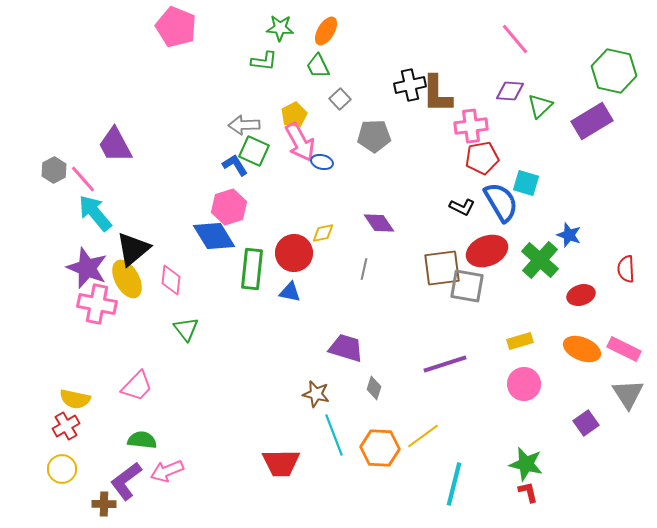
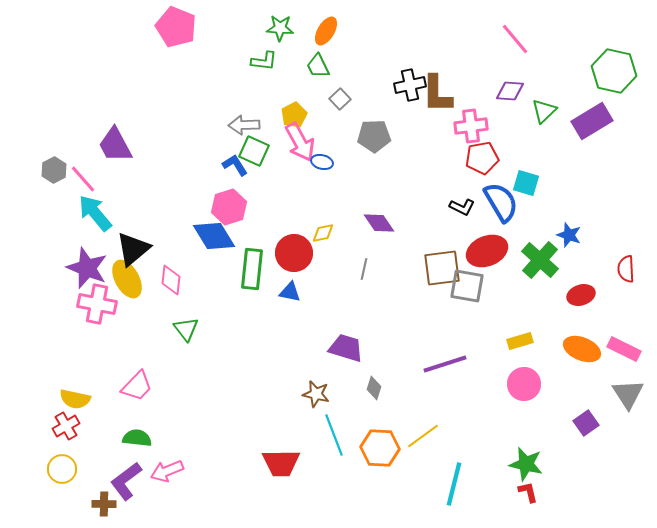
green triangle at (540, 106): moved 4 px right, 5 px down
green semicircle at (142, 440): moved 5 px left, 2 px up
